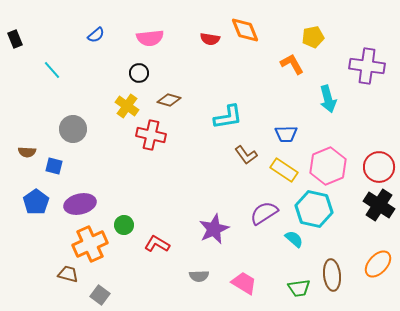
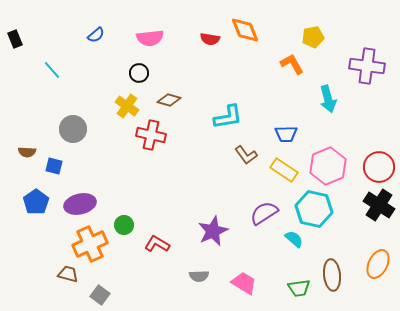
purple star: moved 1 px left, 2 px down
orange ellipse: rotated 16 degrees counterclockwise
